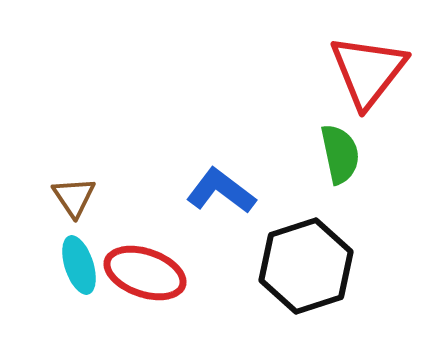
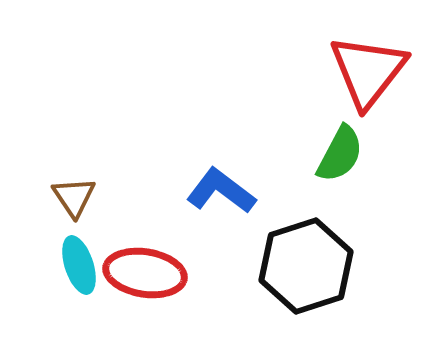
green semicircle: rotated 40 degrees clockwise
red ellipse: rotated 10 degrees counterclockwise
